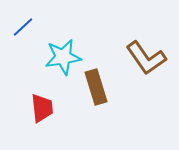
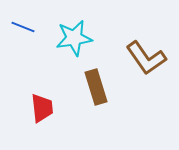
blue line: rotated 65 degrees clockwise
cyan star: moved 11 px right, 19 px up
